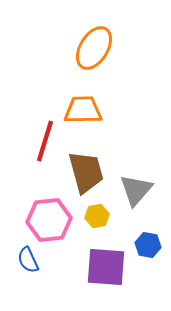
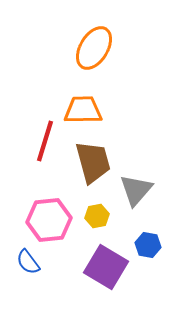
brown trapezoid: moved 7 px right, 10 px up
blue semicircle: moved 2 px down; rotated 12 degrees counterclockwise
purple square: rotated 27 degrees clockwise
